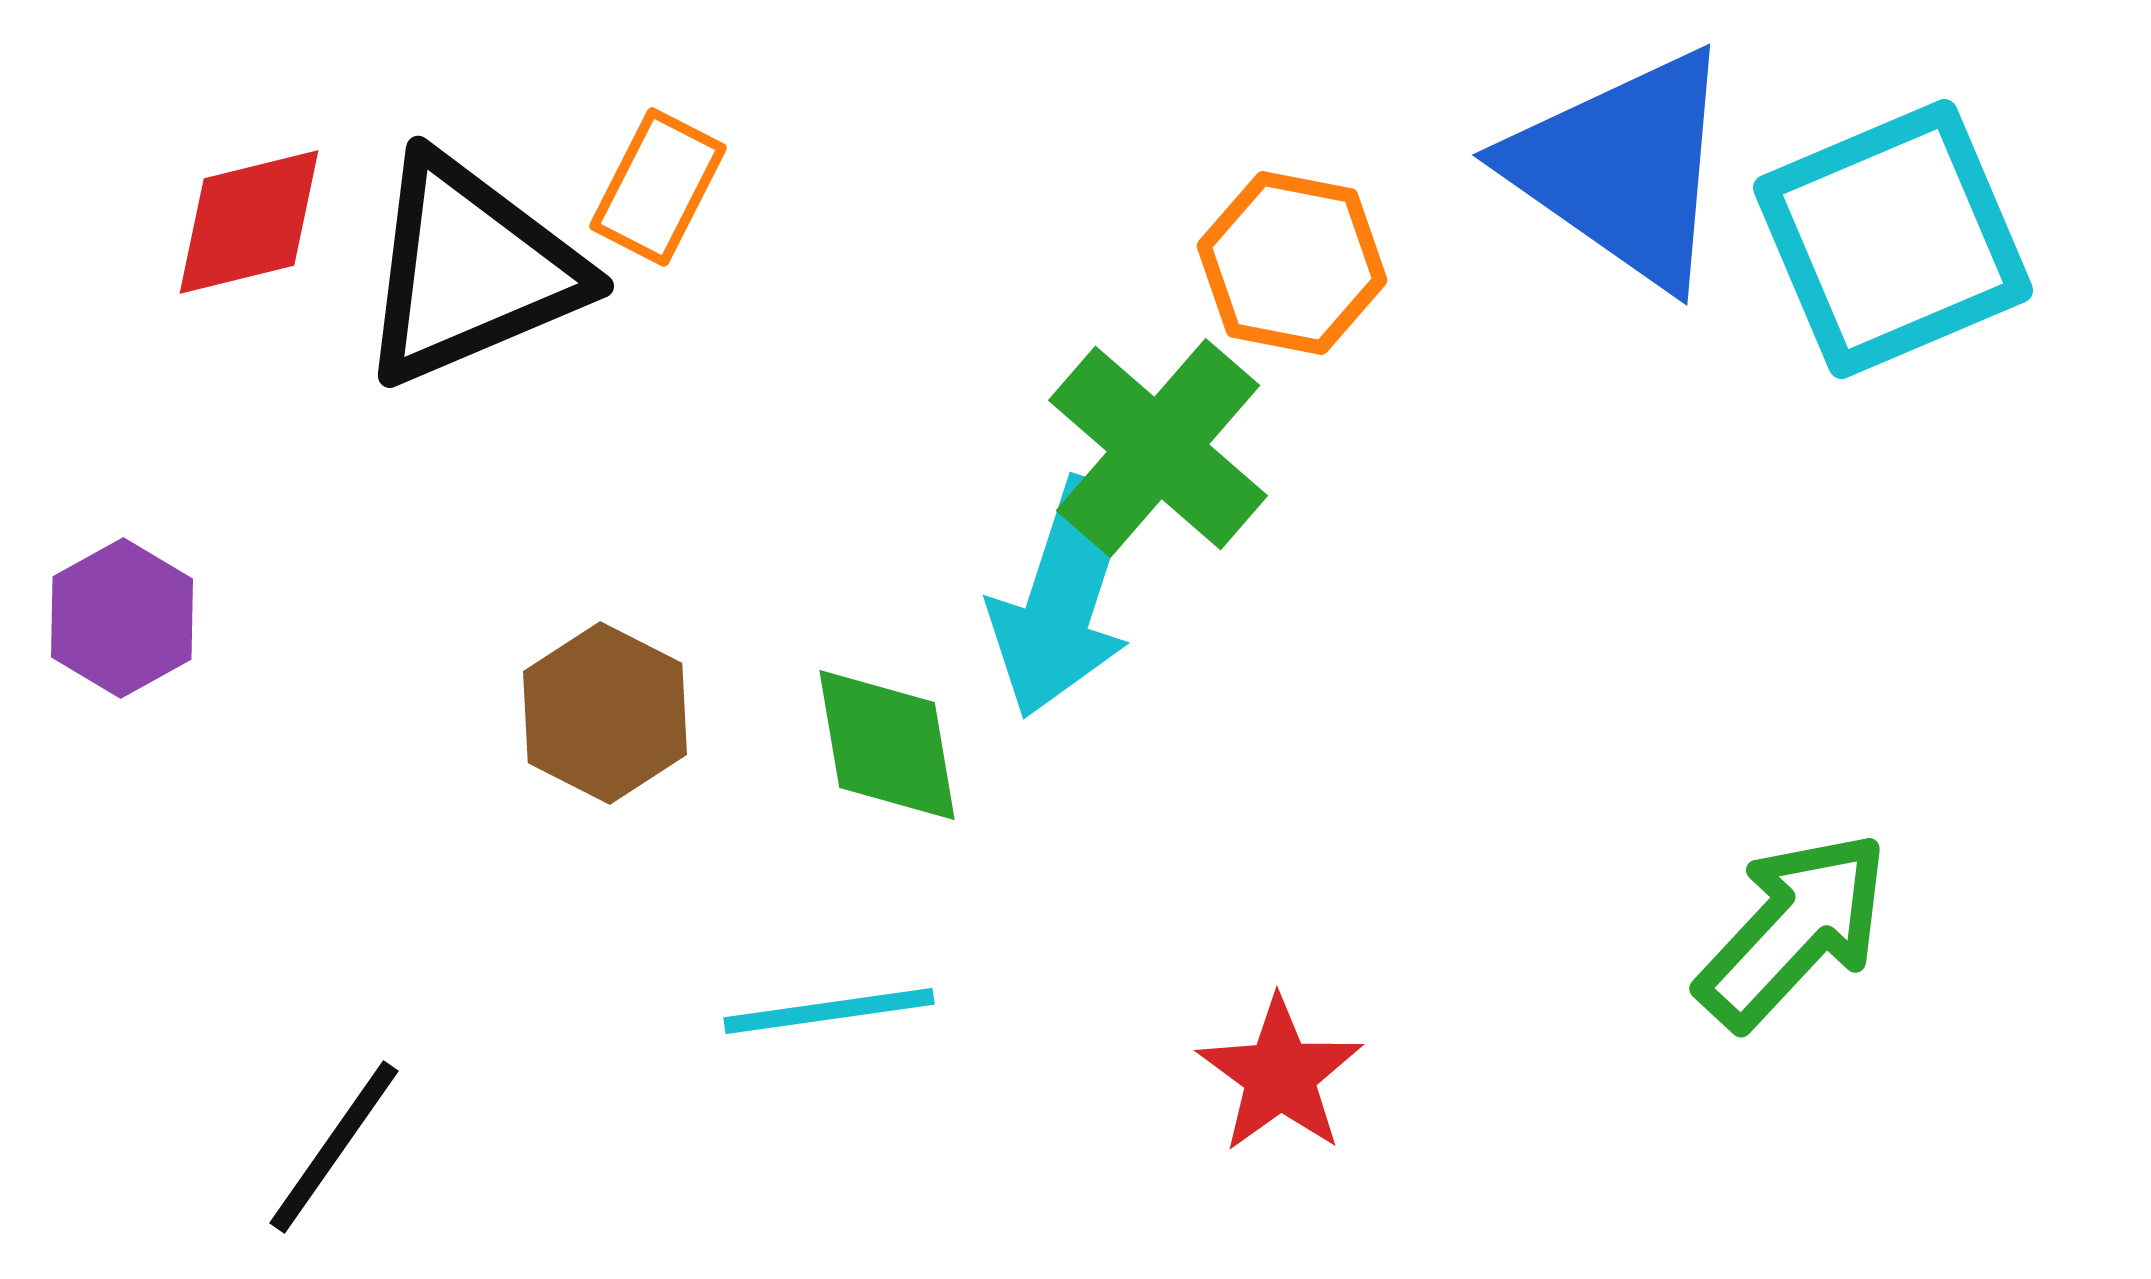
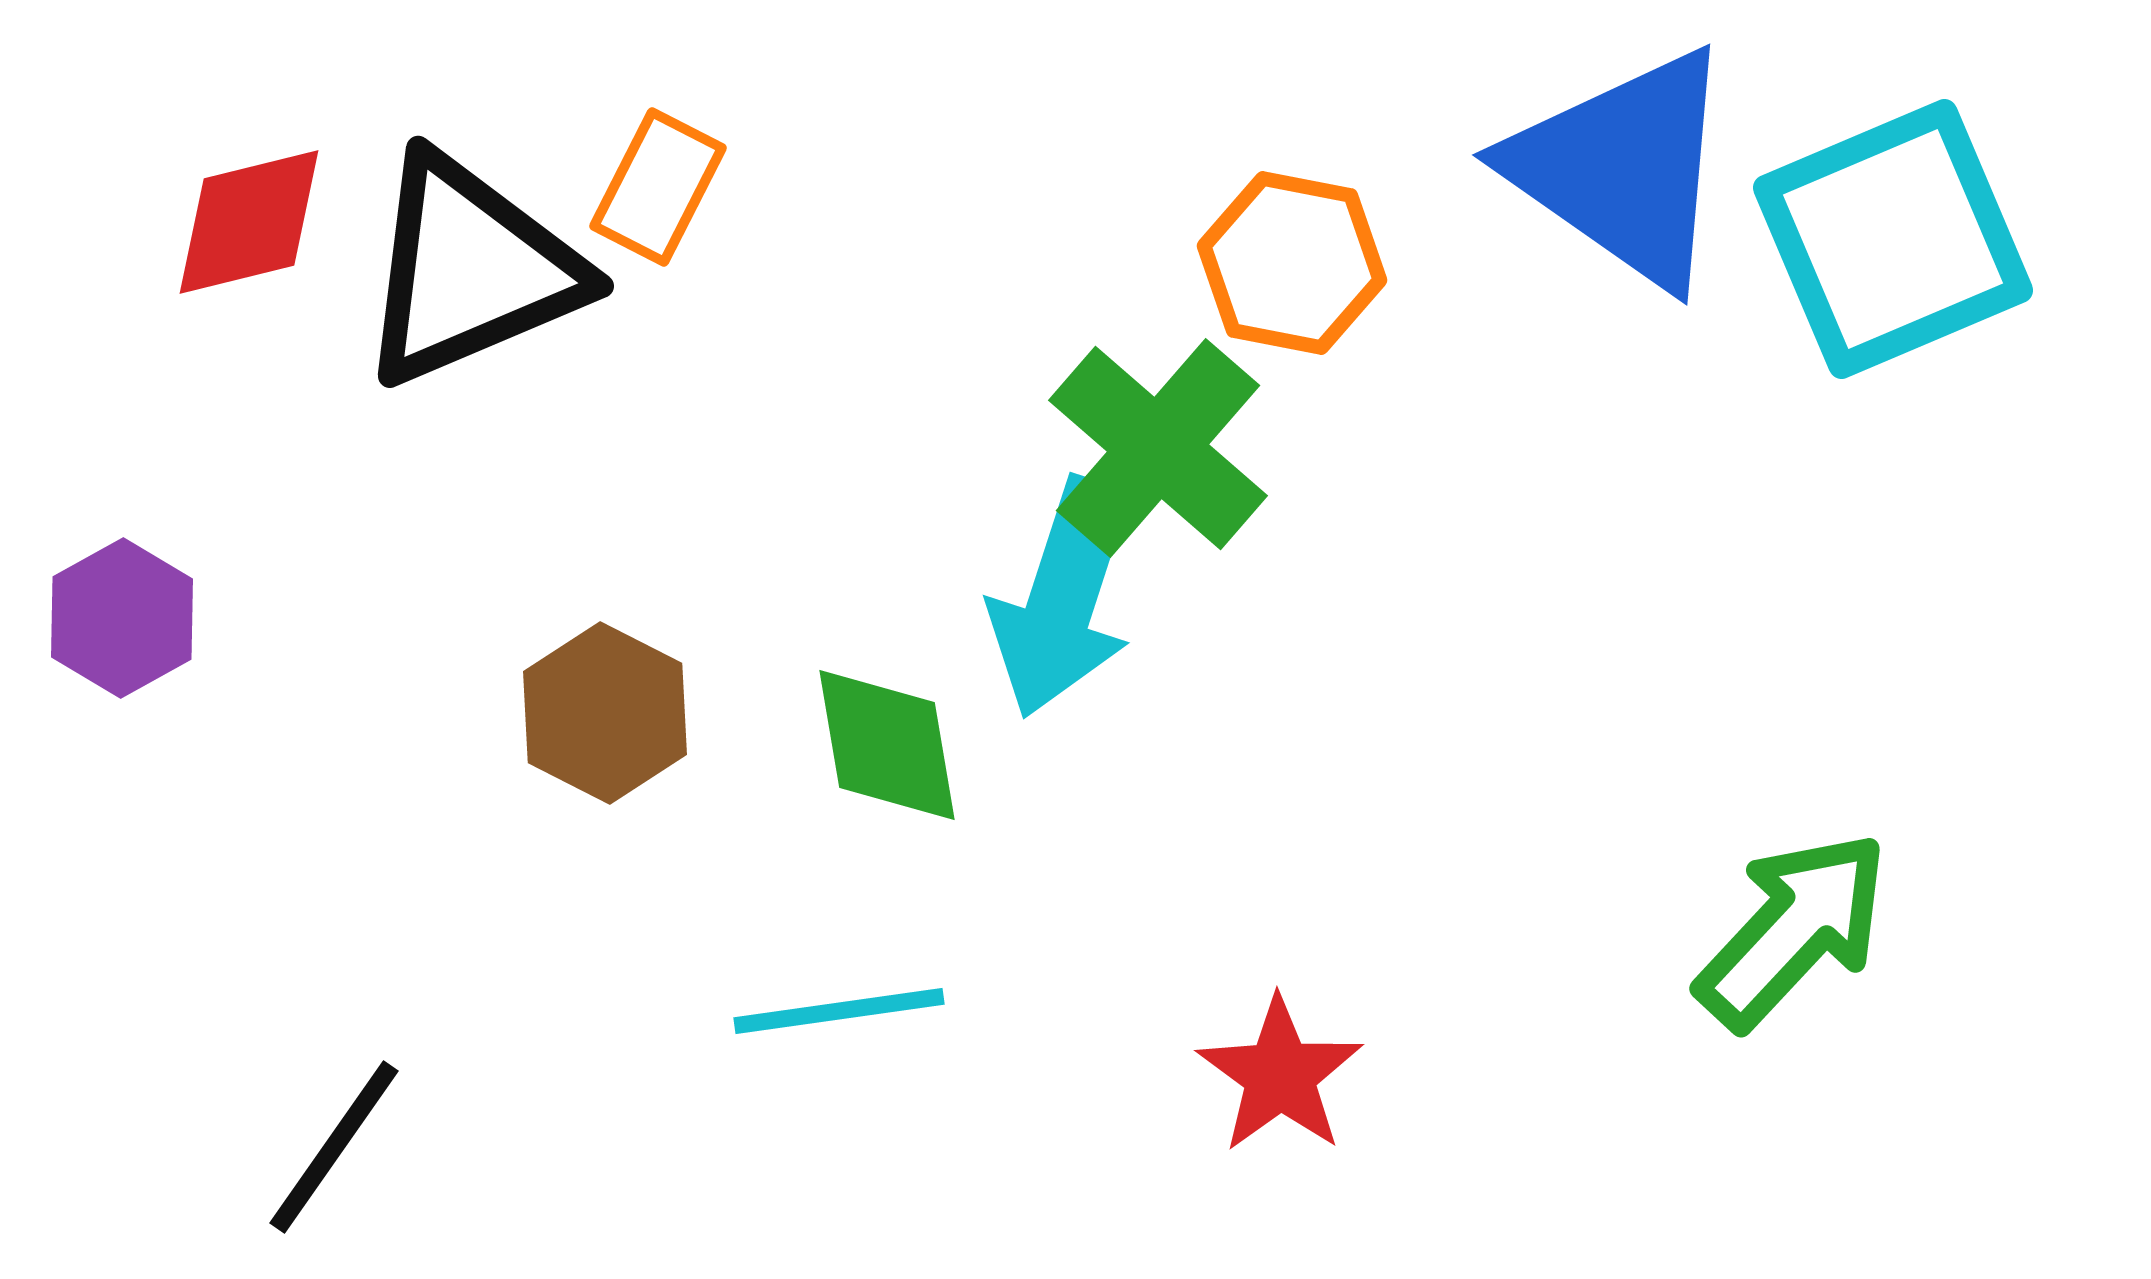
cyan line: moved 10 px right
